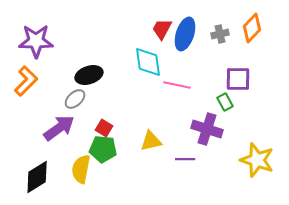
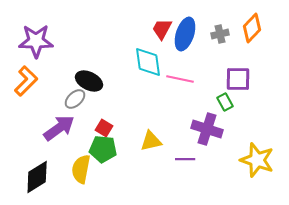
black ellipse: moved 6 px down; rotated 44 degrees clockwise
pink line: moved 3 px right, 6 px up
